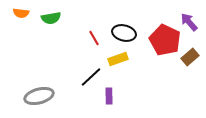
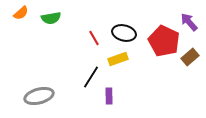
orange semicircle: rotated 49 degrees counterclockwise
red pentagon: moved 1 px left, 1 px down
black line: rotated 15 degrees counterclockwise
